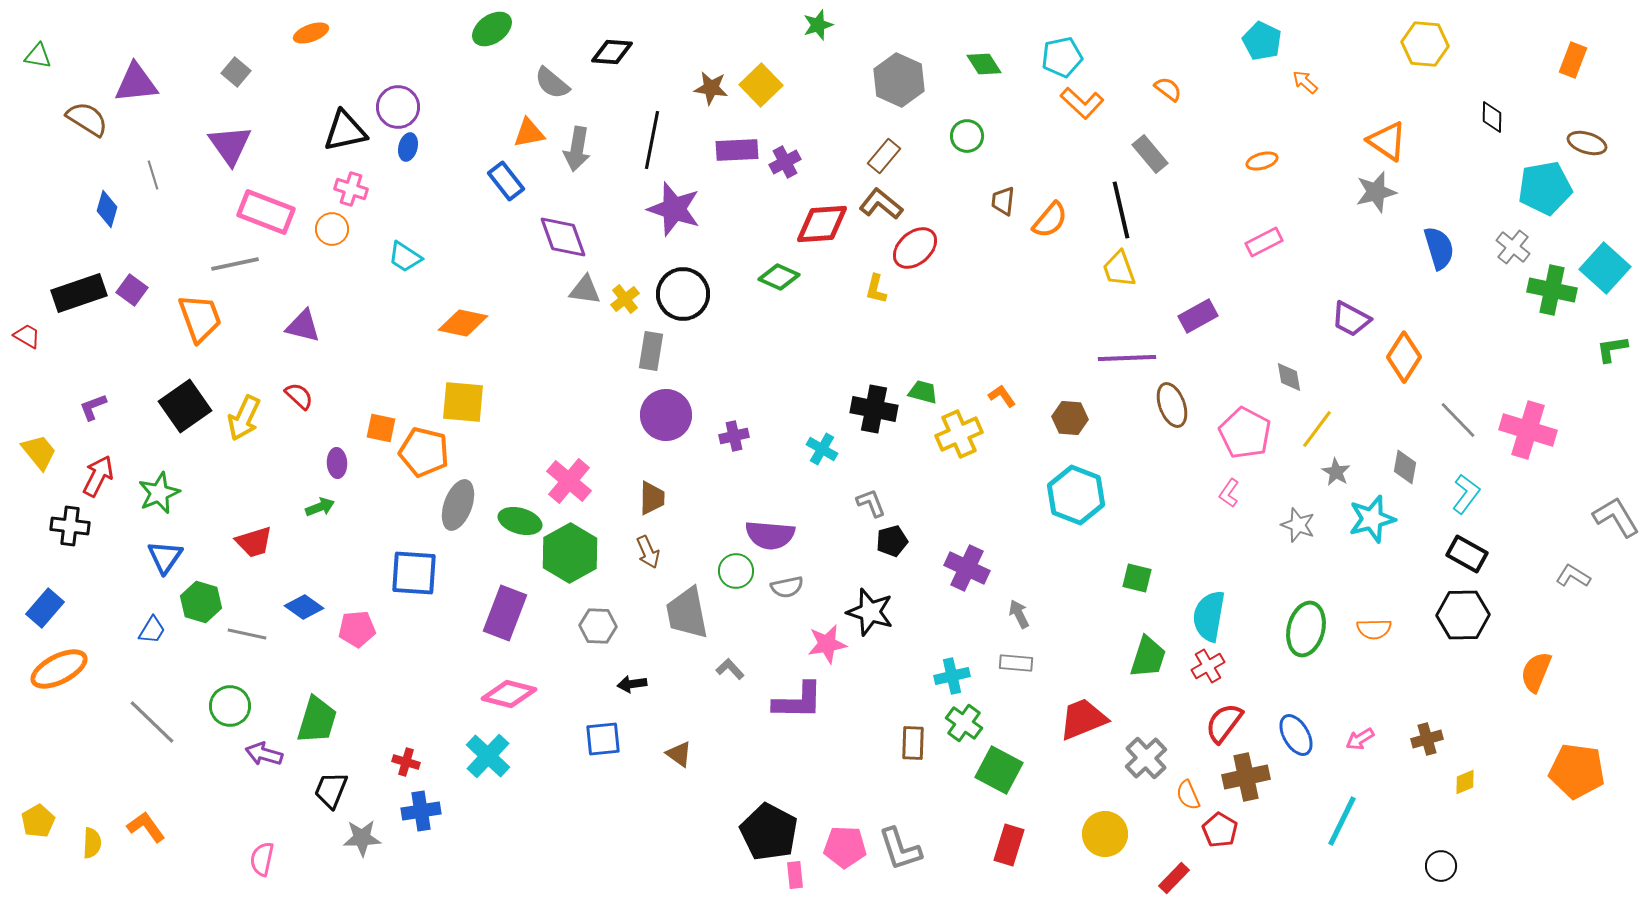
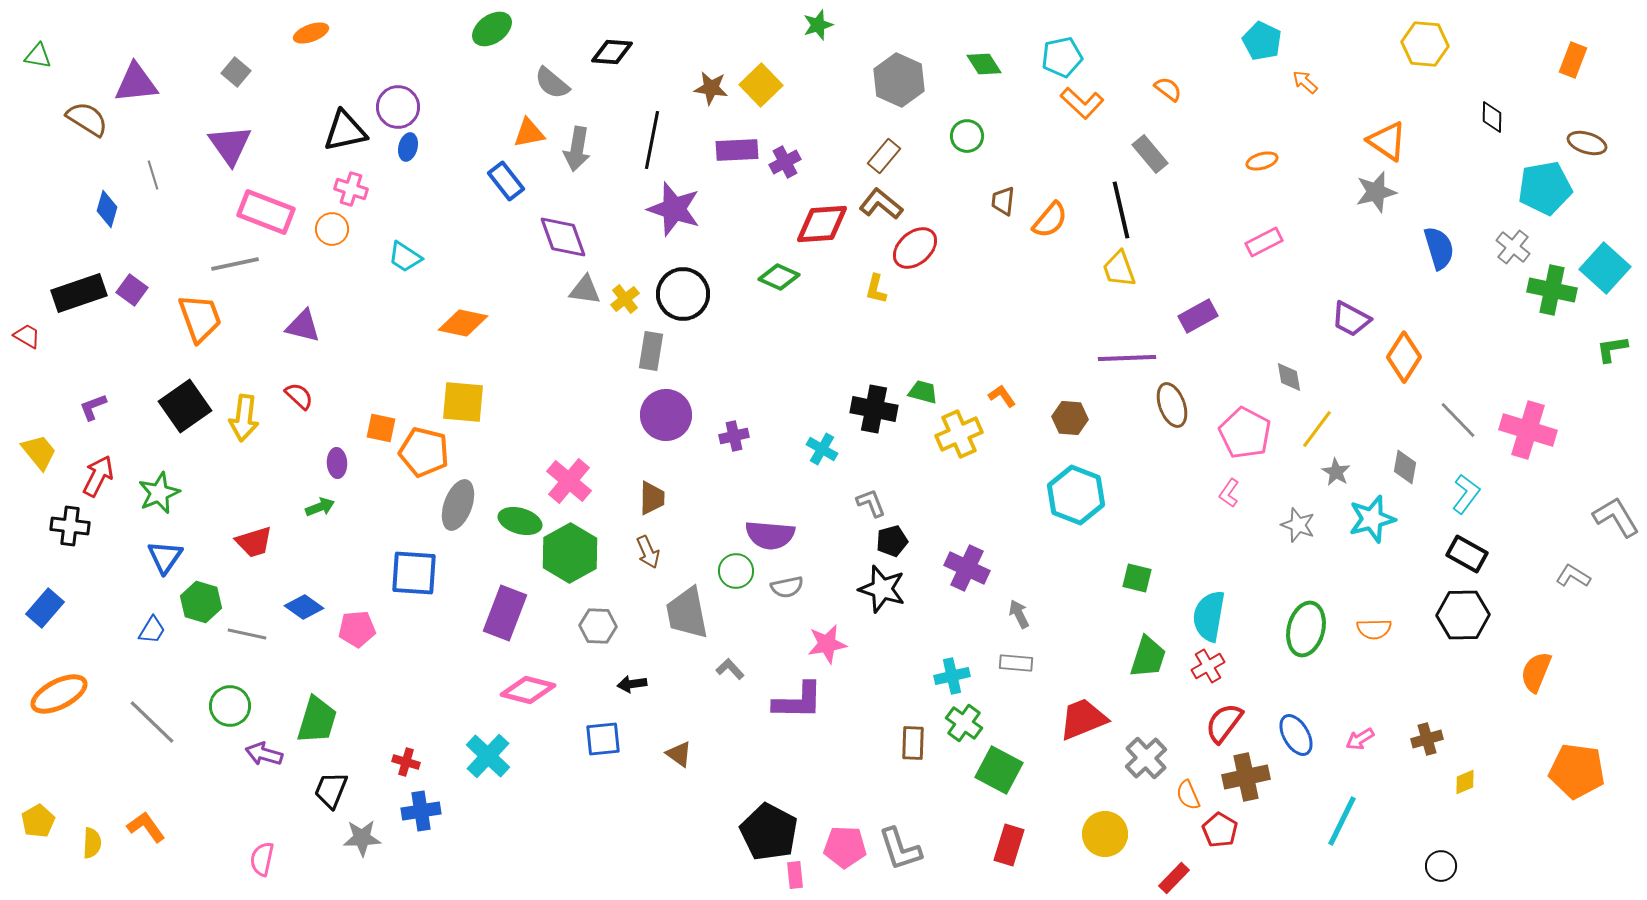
yellow arrow at (244, 418): rotated 18 degrees counterclockwise
black star at (870, 612): moved 12 px right, 23 px up
orange ellipse at (59, 669): moved 25 px down
pink diamond at (509, 694): moved 19 px right, 4 px up
